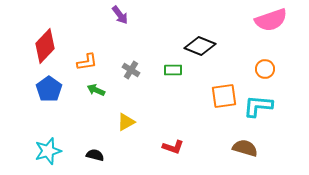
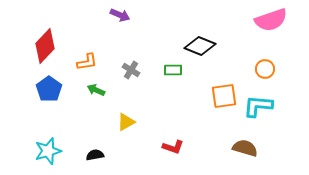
purple arrow: rotated 30 degrees counterclockwise
black semicircle: rotated 24 degrees counterclockwise
